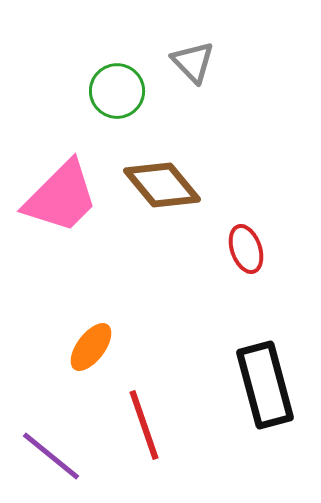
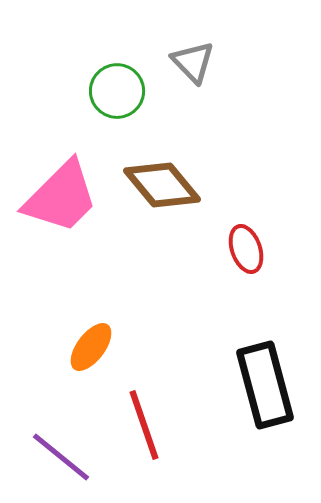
purple line: moved 10 px right, 1 px down
